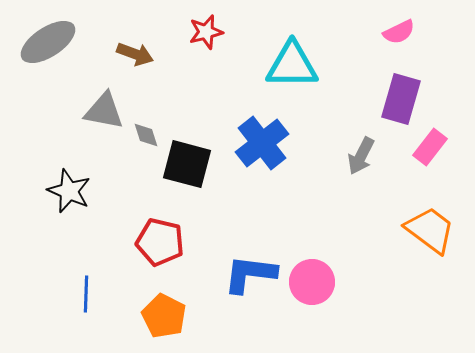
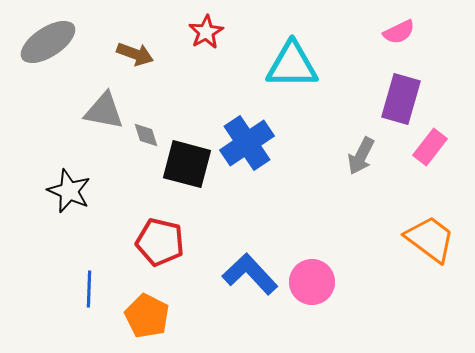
red star: rotated 16 degrees counterclockwise
blue cross: moved 15 px left; rotated 4 degrees clockwise
orange trapezoid: moved 9 px down
blue L-shape: rotated 40 degrees clockwise
blue line: moved 3 px right, 5 px up
orange pentagon: moved 17 px left
